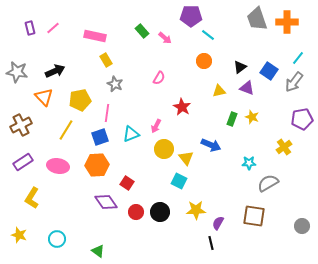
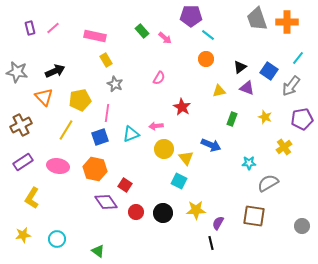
orange circle at (204, 61): moved 2 px right, 2 px up
gray arrow at (294, 82): moved 3 px left, 4 px down
yellow star at (252, 117): moved 13 px right
pink arrow at (156, 126): rotated 56 degrees clockwise
orange hexagon at (97, 165): moved 2 px left, 4 px down; rotated 15 degrees clockwise
red square at (127, 183): moved 2 px left, 2 px down
black circle at (160, 212): moved 3 px right, 1 px down
yellow star at (19, 235): moved 4 px right; rotated 28 degrees counterclockwise
